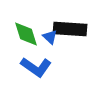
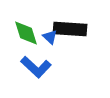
green diamond: moved 1 px up
blue L-shape: rotated 8 degrees clockwise
